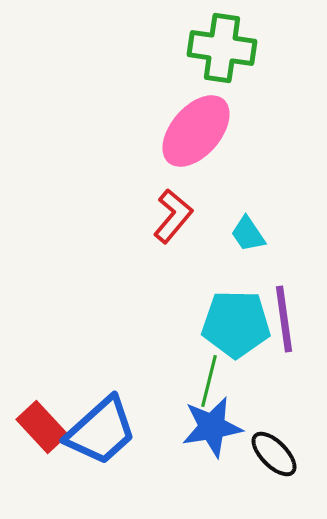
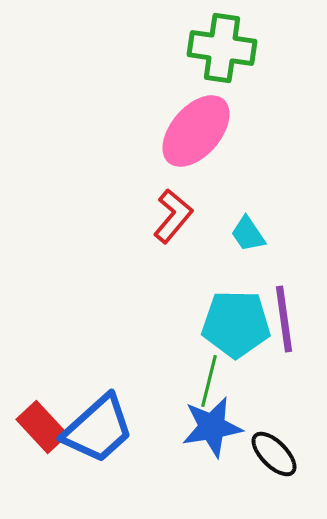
blue trapezoid: moved 3 px left, 2 px up
